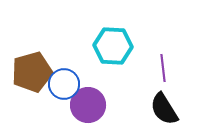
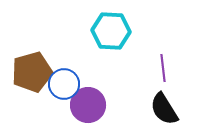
cyan hexagon: moved 2 px left, 15 px up
